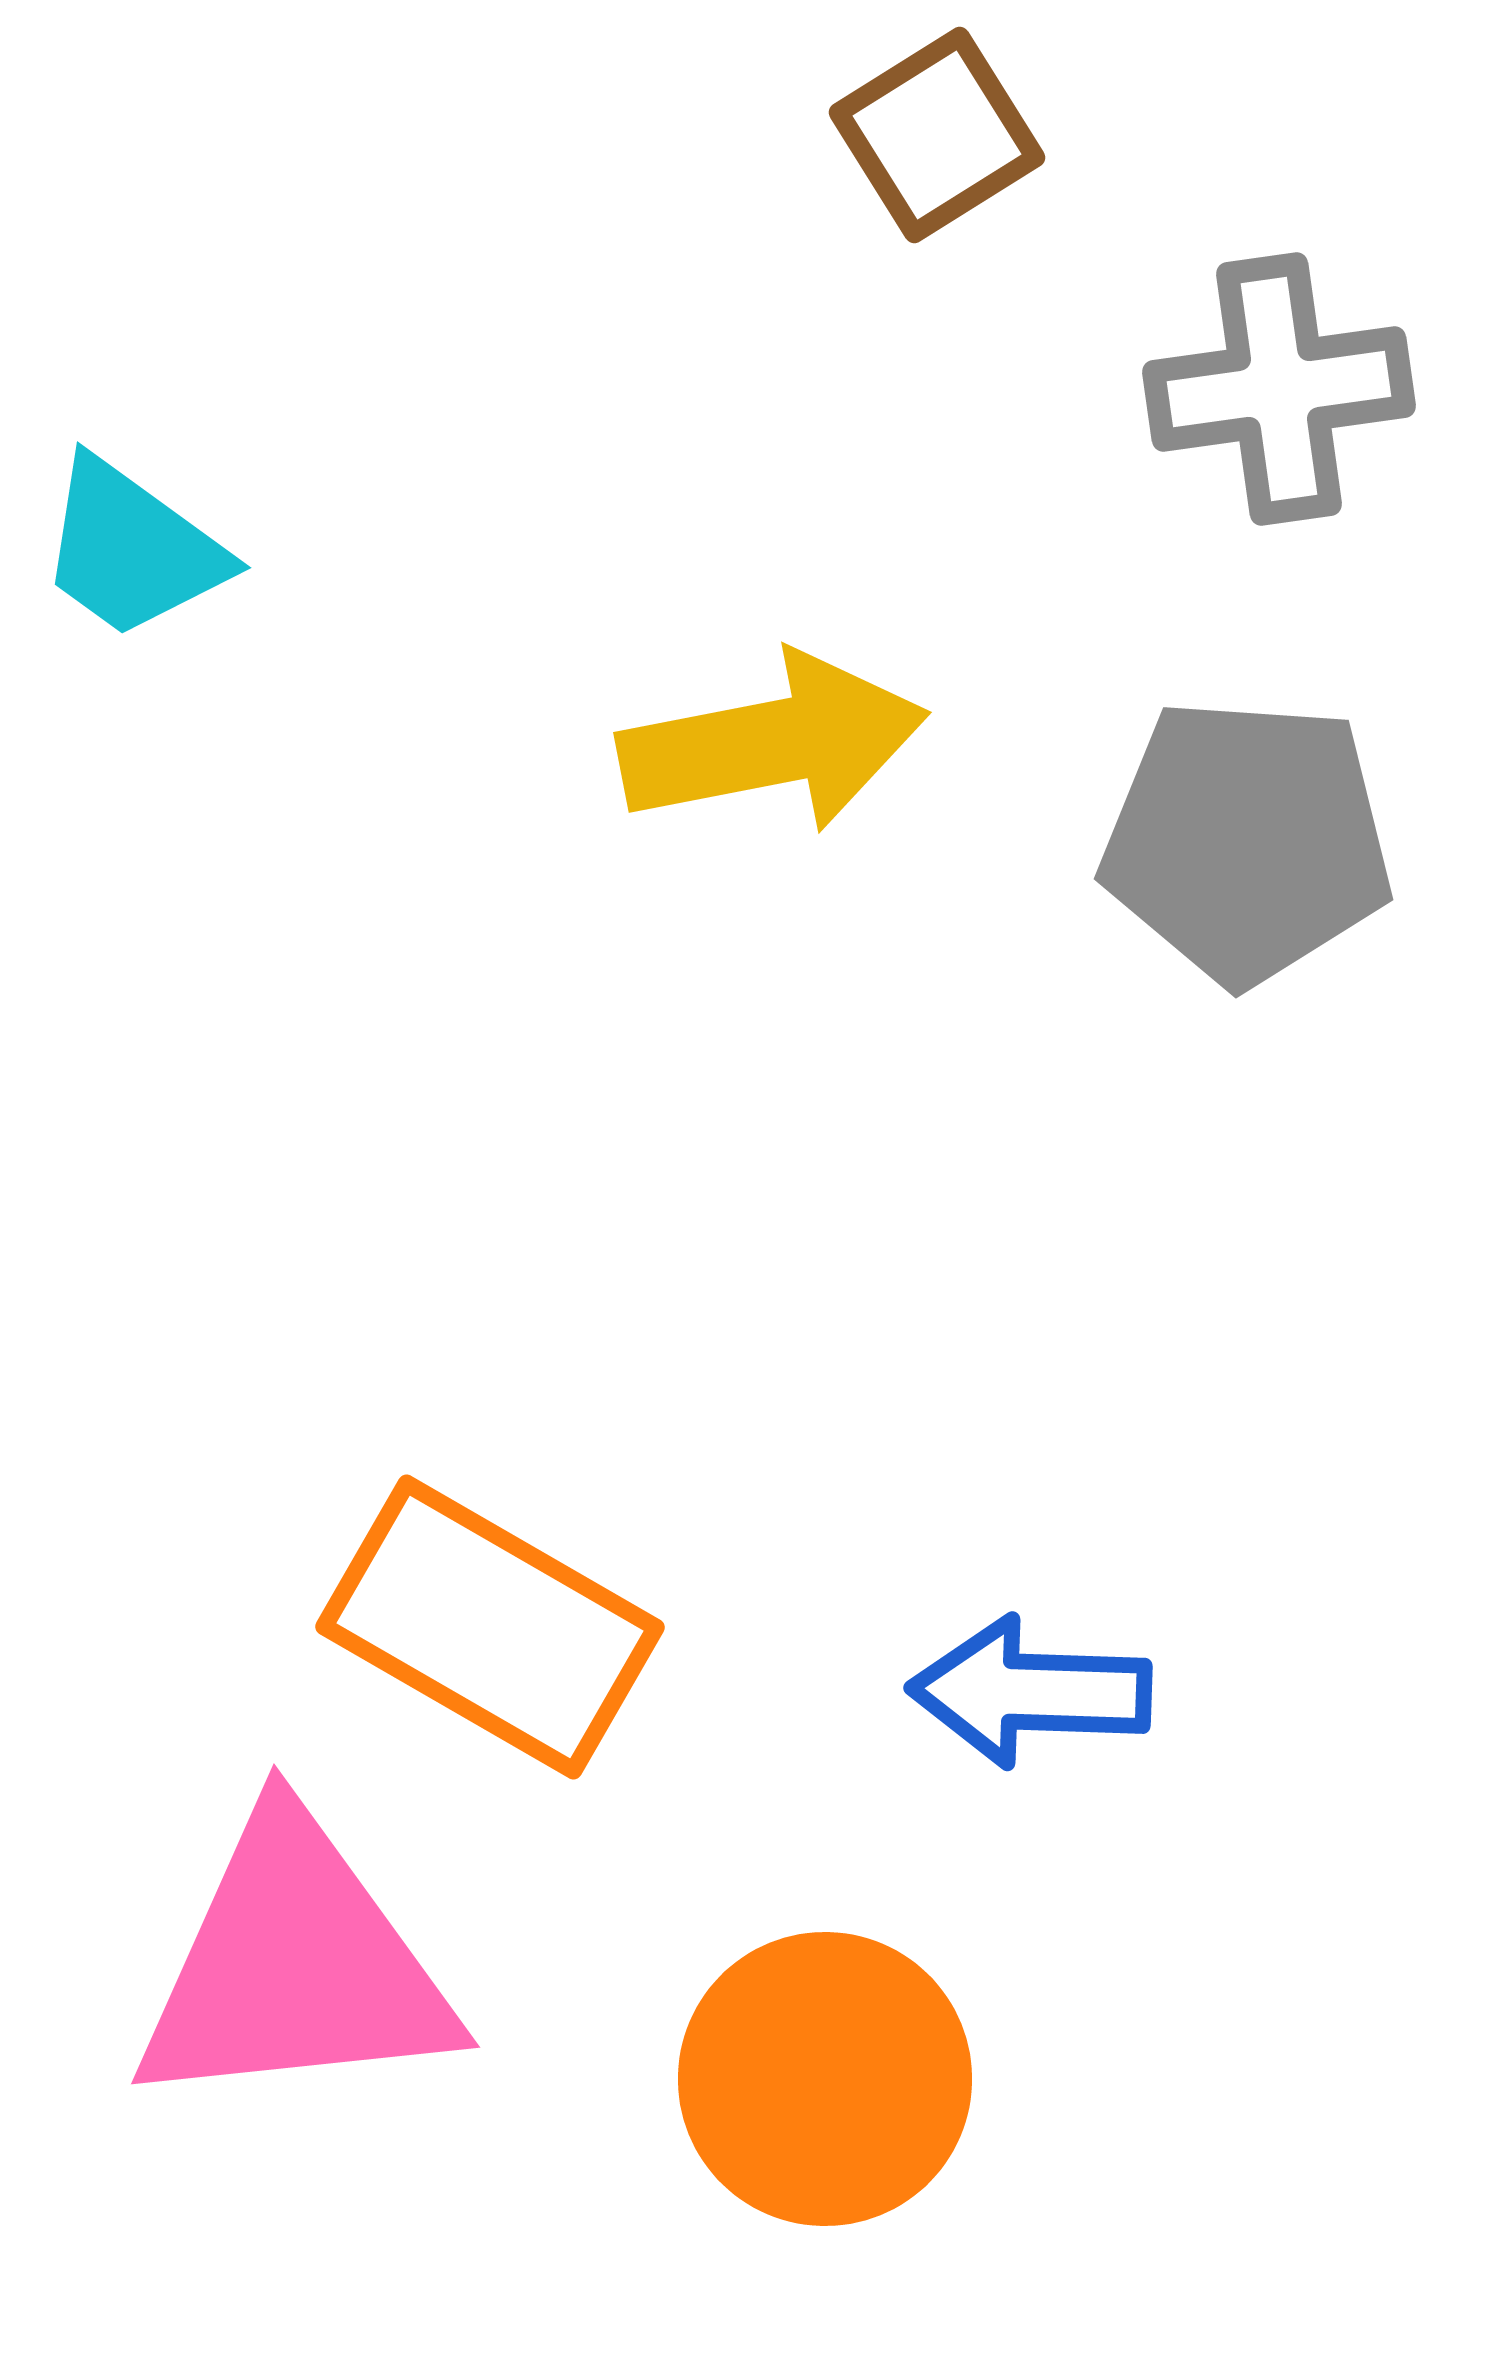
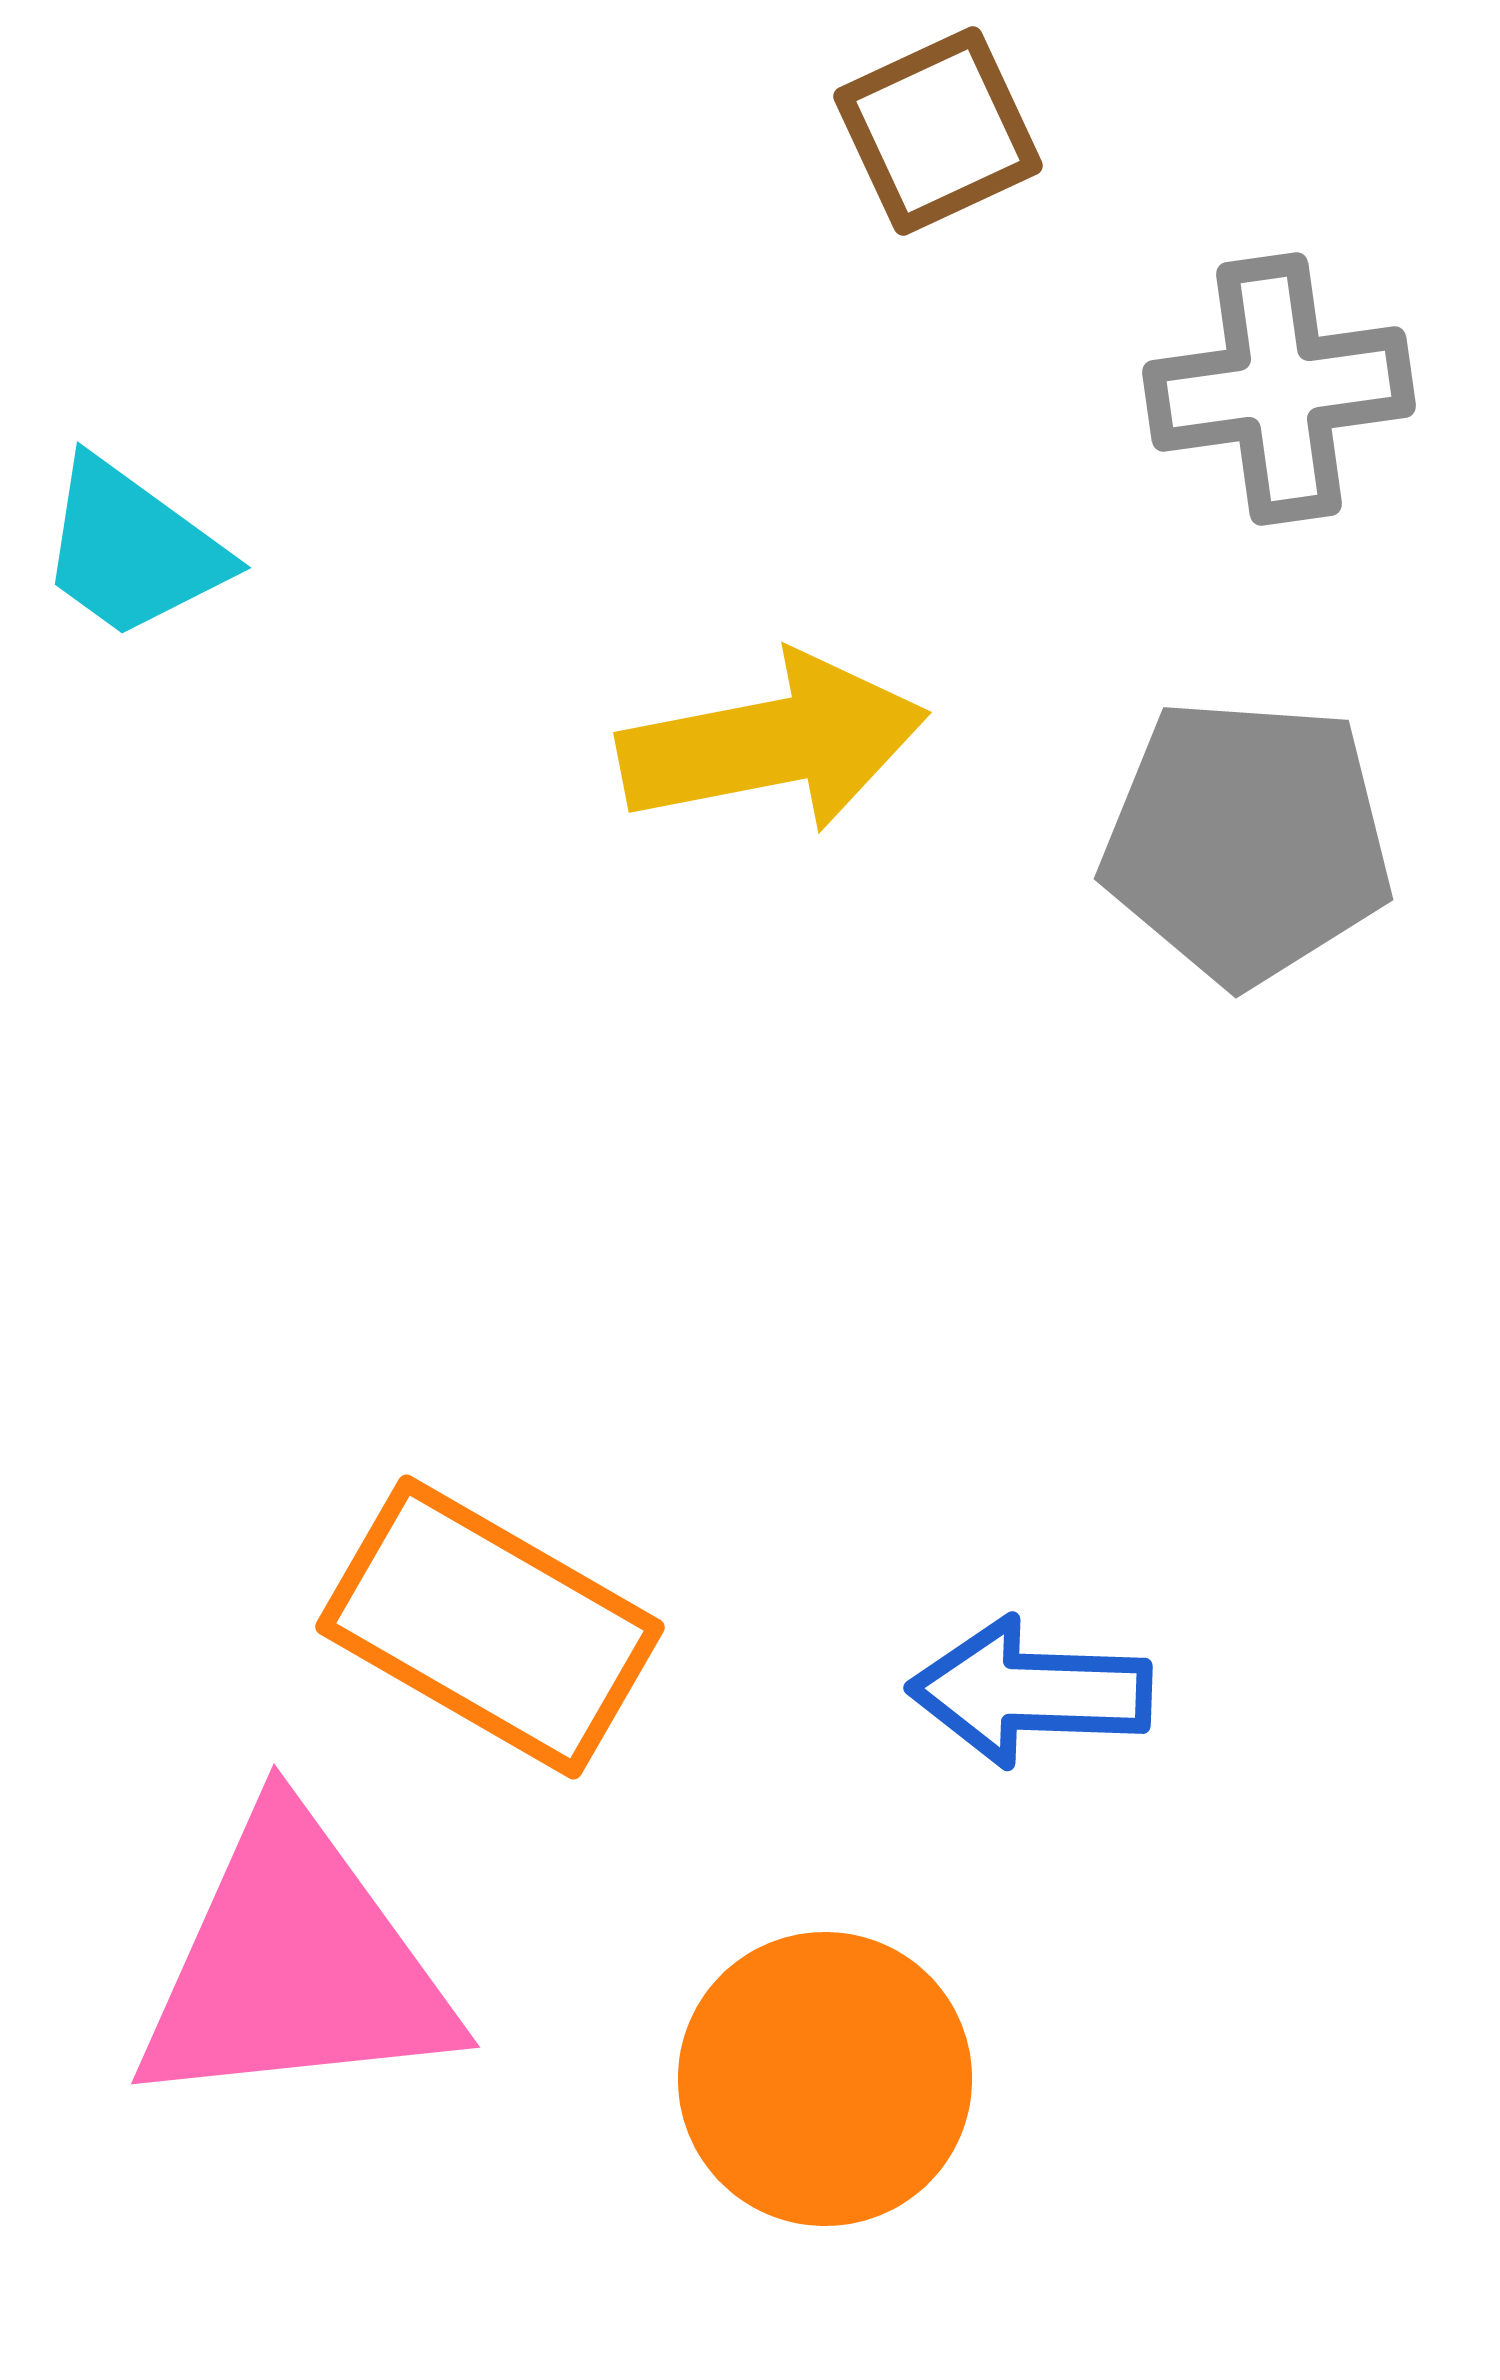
brown square: moved 1 px right, 4 px up; rotated 7 degrees clockwise
